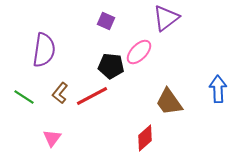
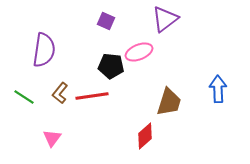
purple triangle: moved 1 px left, 1 px down
pink ellipse: rotated 24 degrees clockwise
red line: rotated 20 degrees clockwise
brown trapezoid: rotated 128 degrees counterclockwise
red diamond: moved 2 px up
